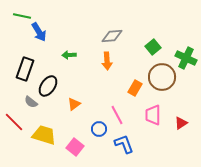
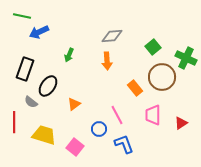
blue arrow: rotated 96 degrees clockwise
green arrow: rotated 64 degrees counterclockwise
orange rectangle: rotated 70 degrees counterclockwise
red line: rotated 45 degrees clockwise
